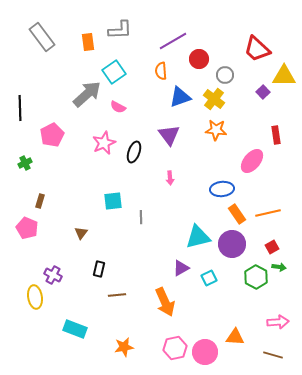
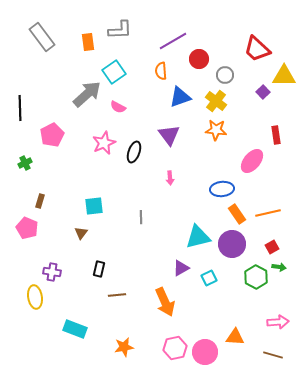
yellow cross at (214, 99): moved 2 px right, 2 px down
cyan square at (113, 201): moved 19 px left, 5 px down
purple cross at (53, 275): moved 1 px left, 3 px up; rotated 18 degrees counterclockwise
